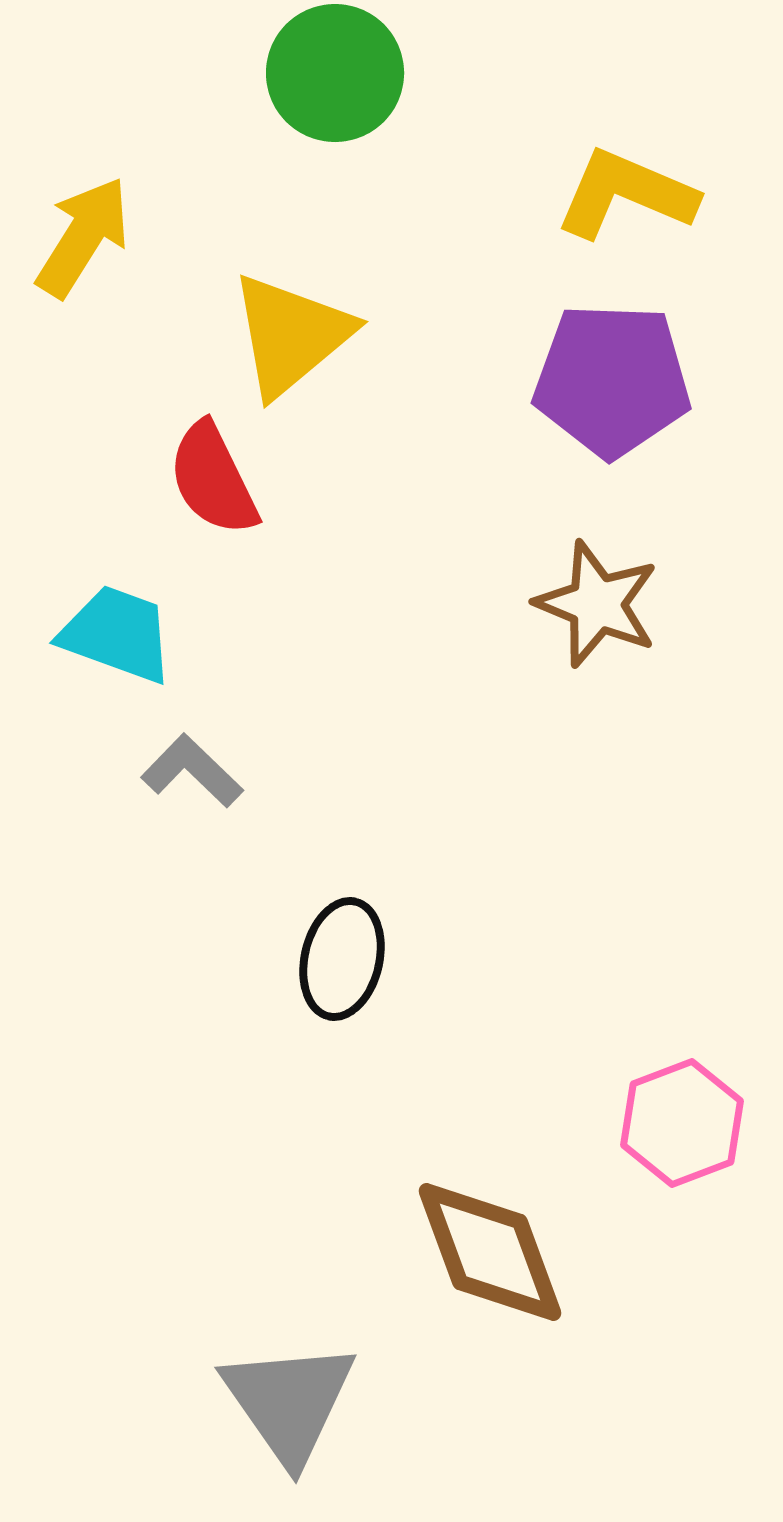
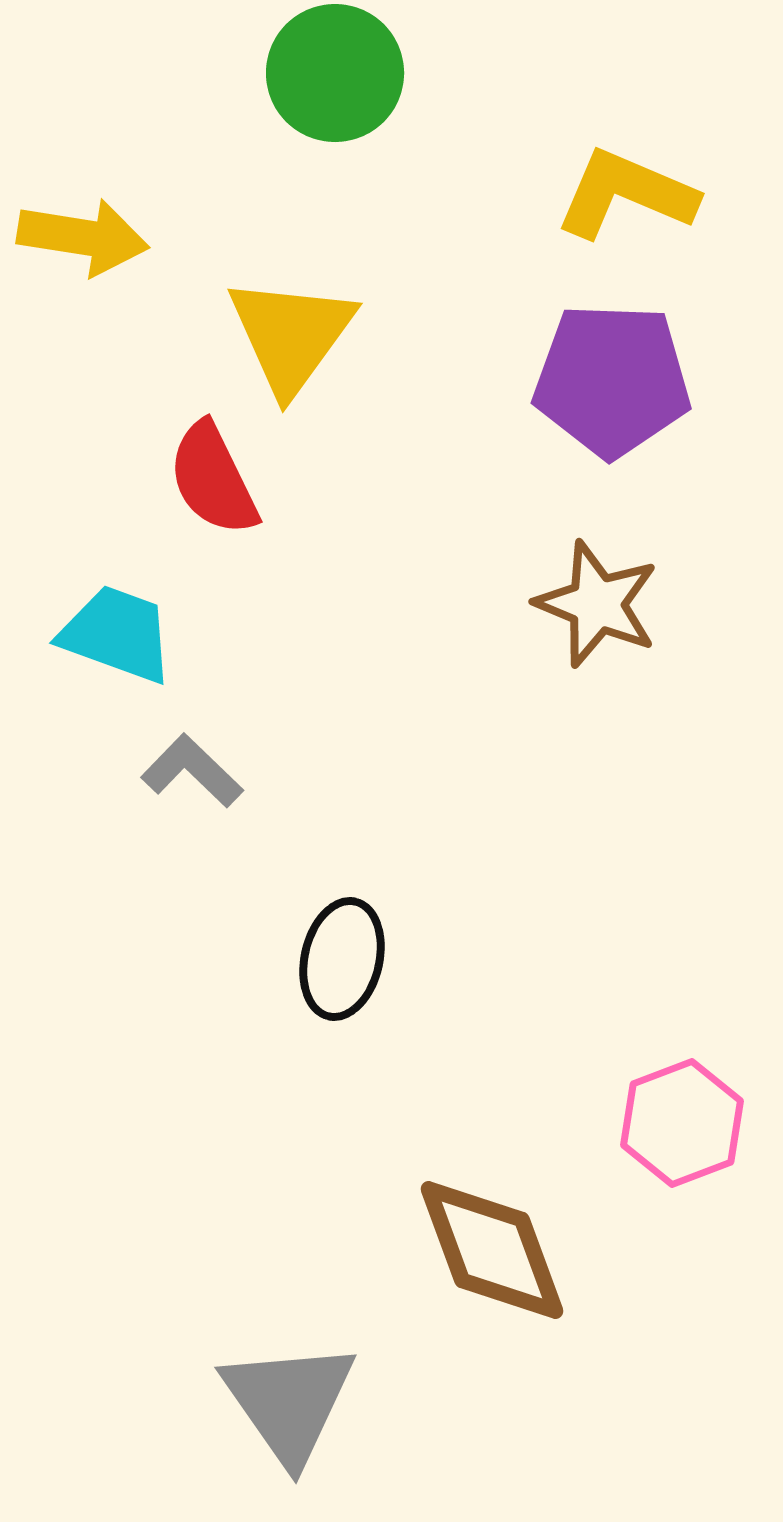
yellow arrow: rotated 67 degrees clockwise
yellow triangle: rotated 14 degrees counterclockwise
brown diamond: moved 2 px right, 2 px up
